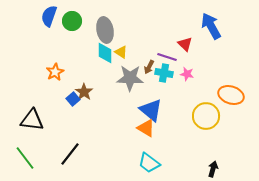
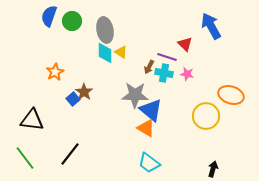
gray star: moved 5 px right, 17 px down
